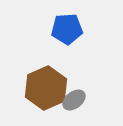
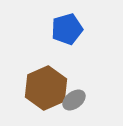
blue pentagon: rotated 12 degrees counterclockwise
